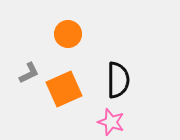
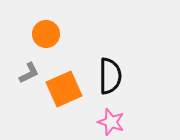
orange circle: moved 22 px left
black semicircle: moved 8 px left, 4 px up
